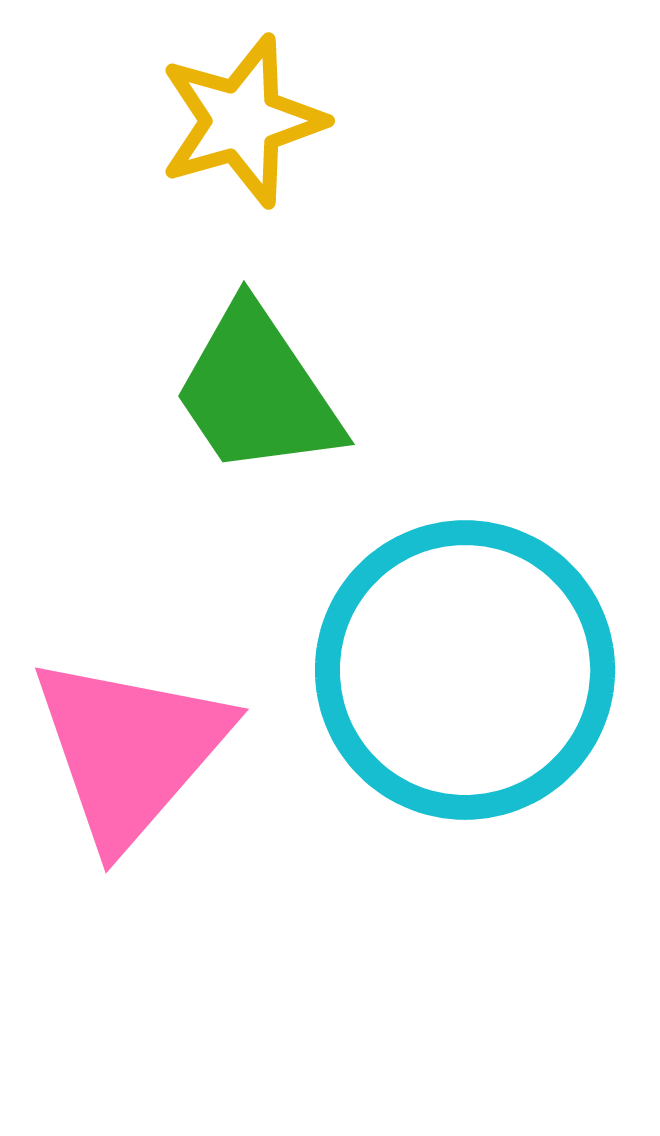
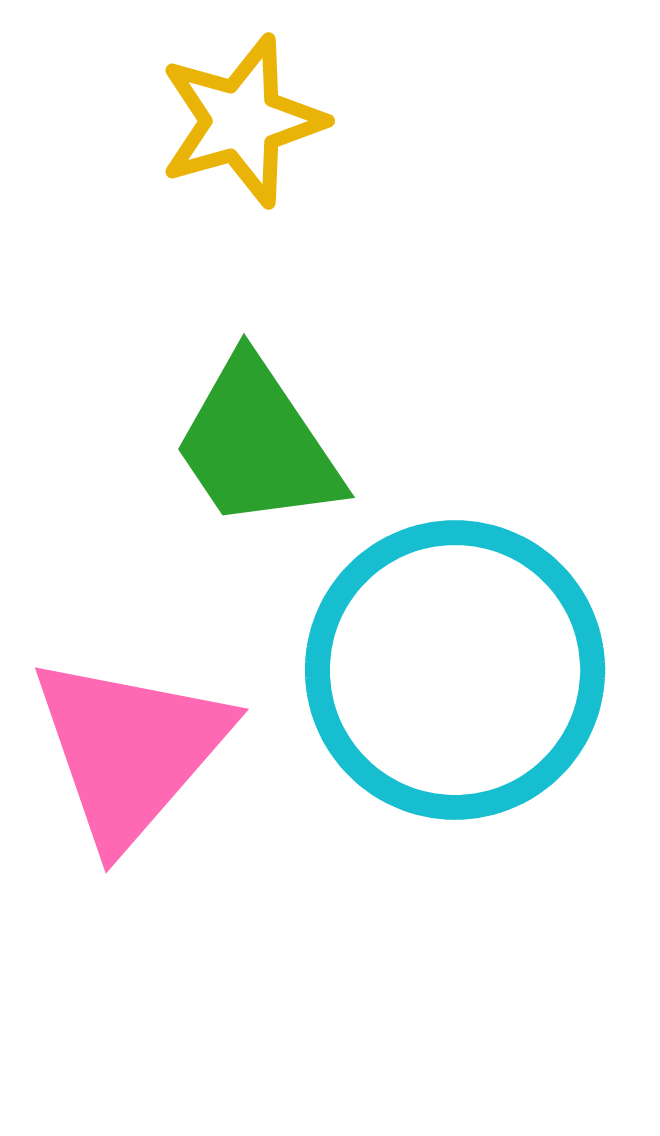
green trapezoid: moved 53 px down
cyan circle: moved 10 px left
